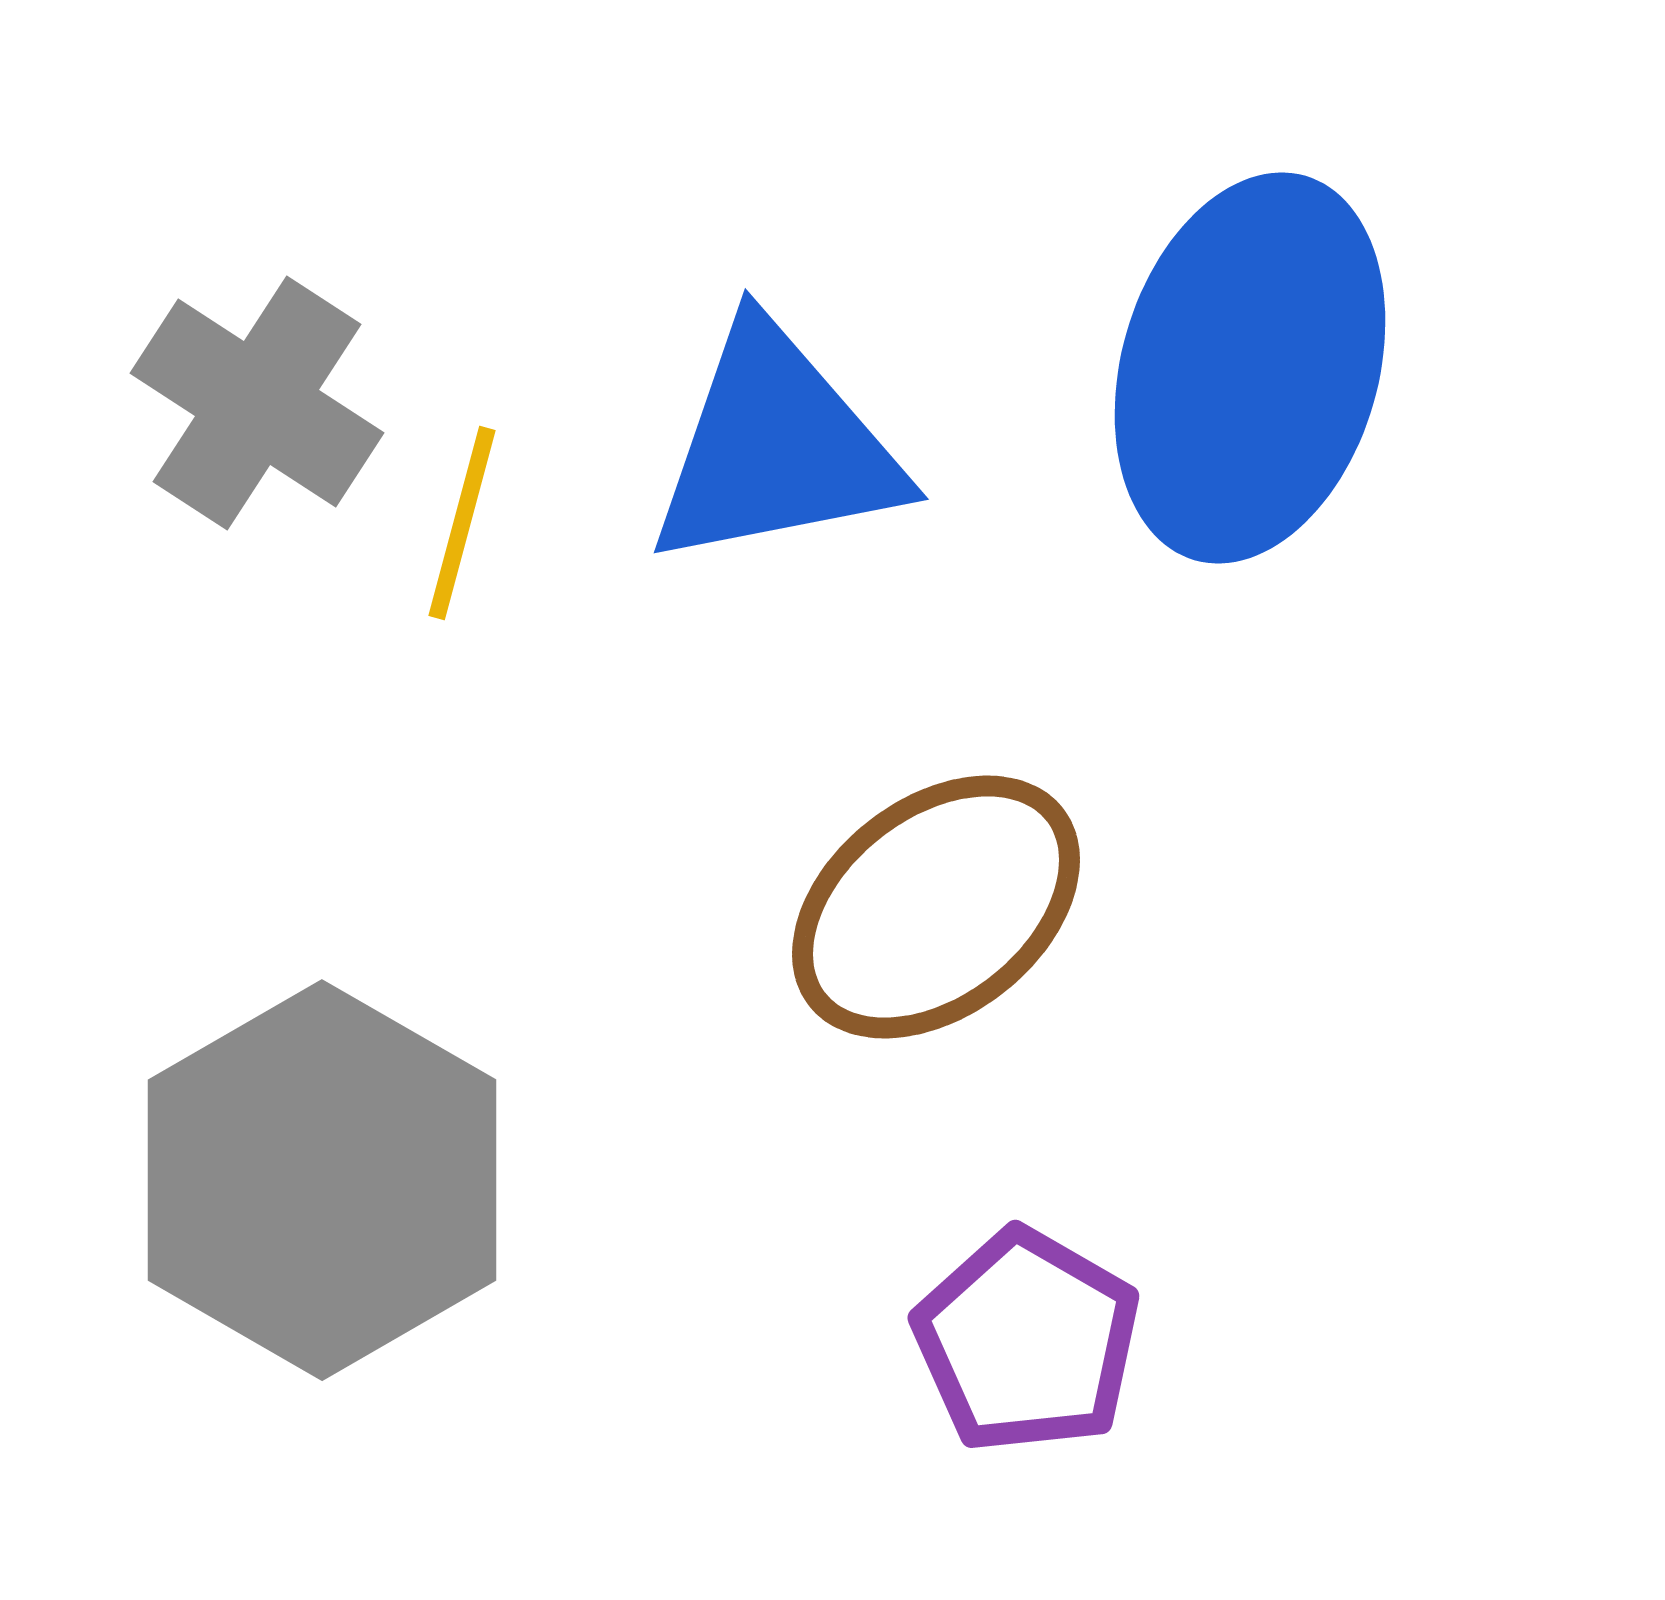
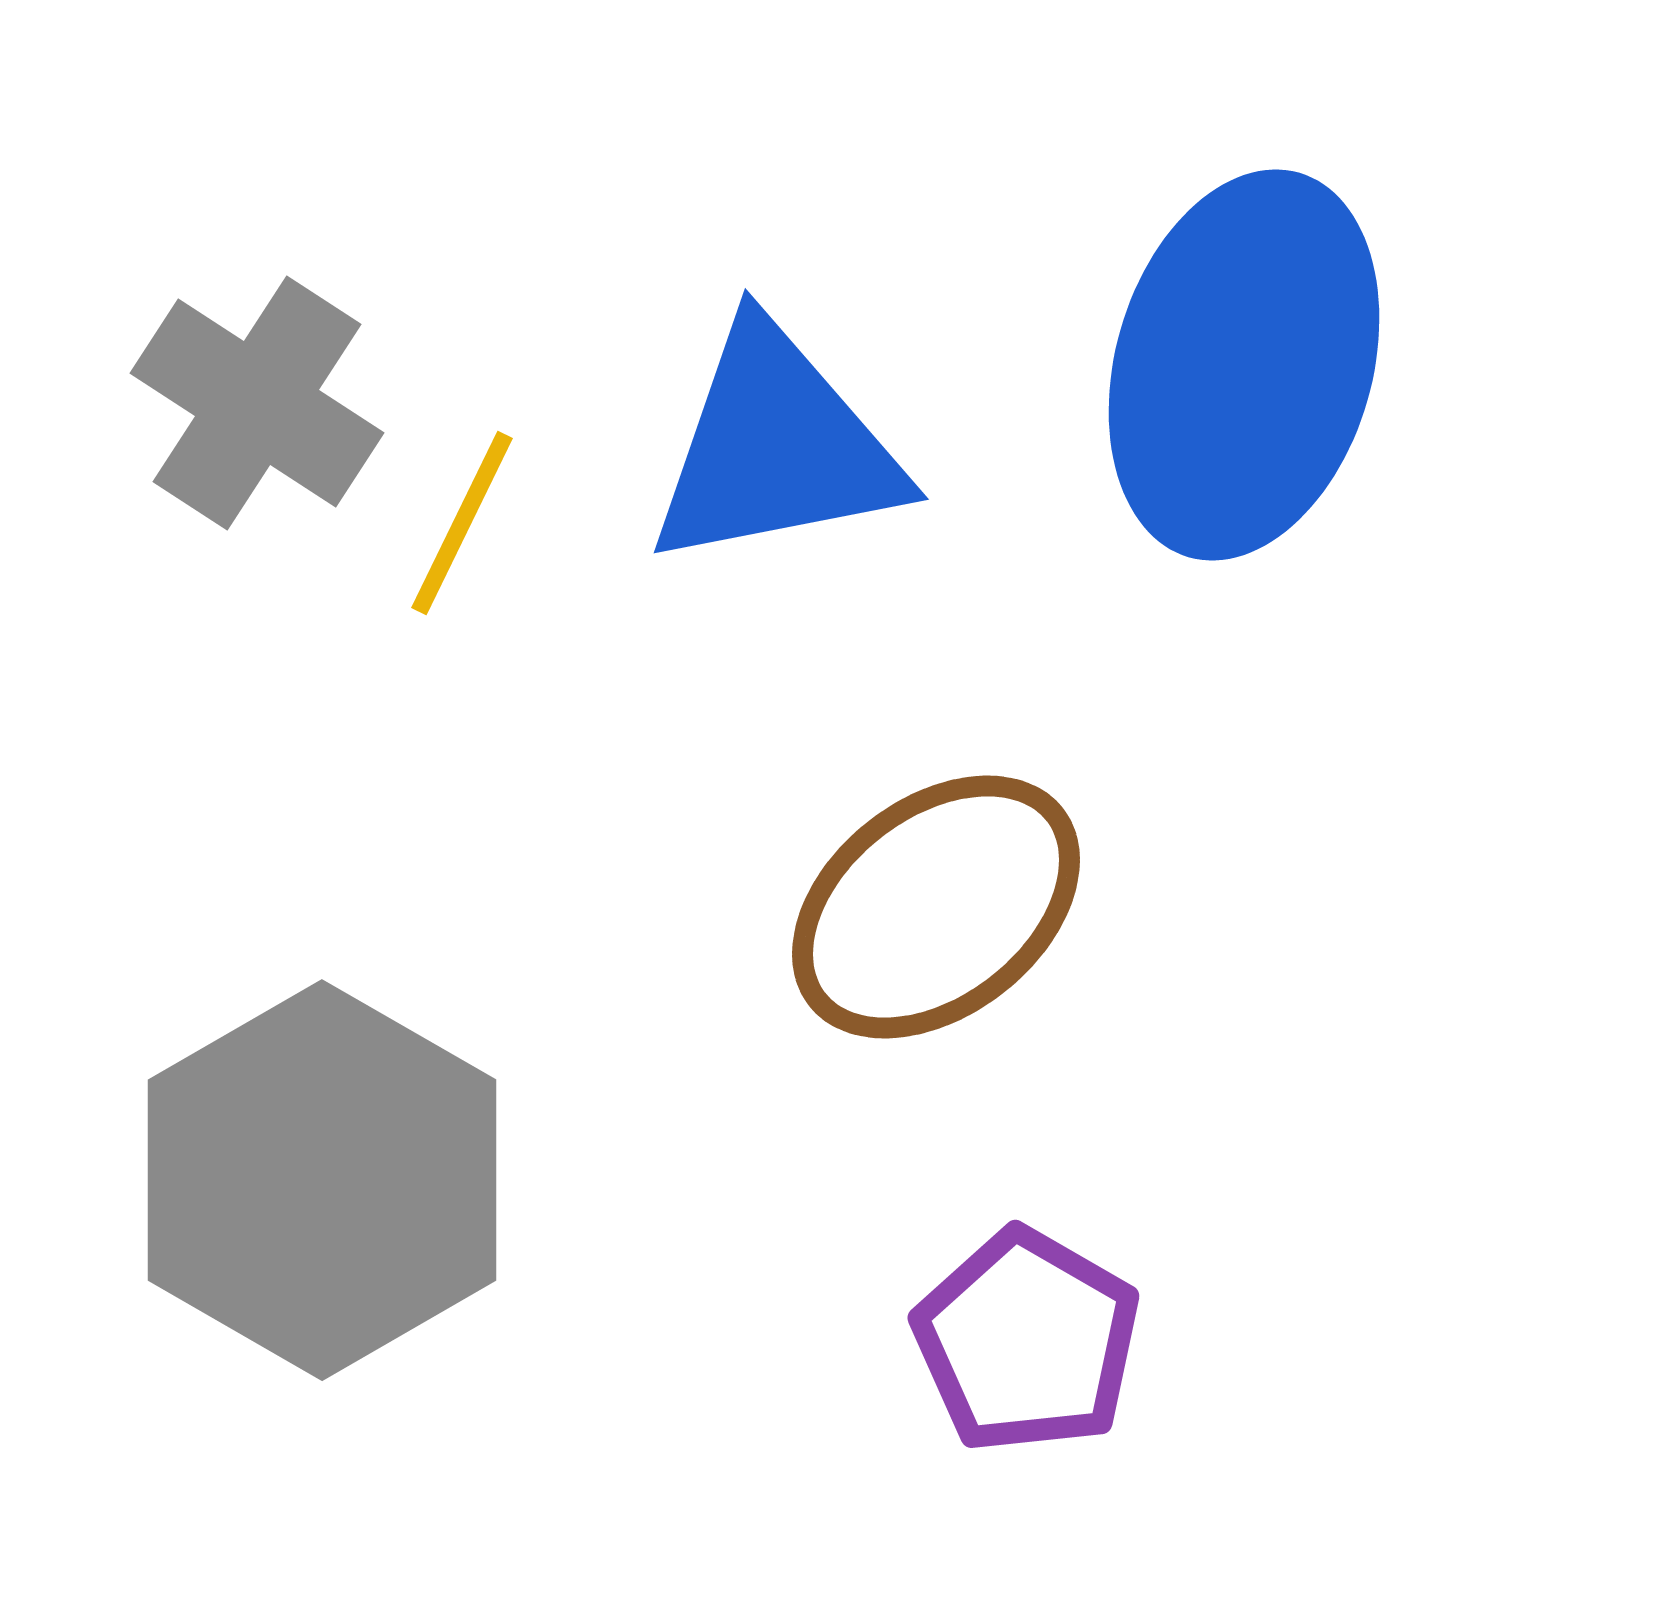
blue ellipse: moved 6 px left, 3 px up
yellow line: rotated 11 degrees clockwise
